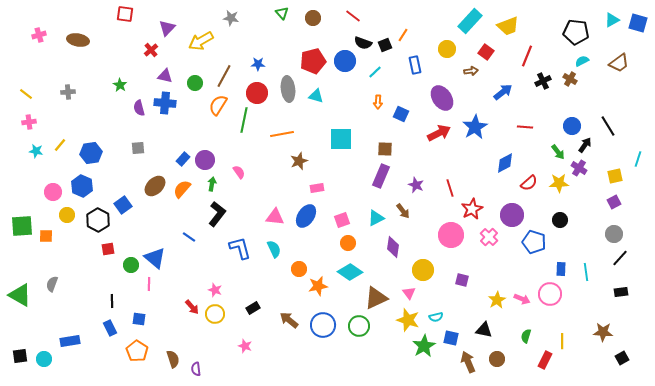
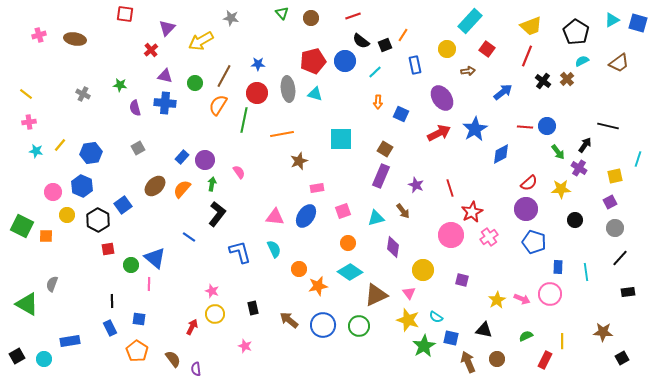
red line at (353, 16): rotated 56 degrees counterclockwise
brown circle at (313, 18): moved 2 px left
yellow trapezoid at (508, 26): moved 23 px right
black pentagon at (576, 32): rotated 25 degrees clockwise
brown ellipse at (78, 40): moved 3 px left, 1 px up
black semicircle at (363, 43): moved 2 px left, 2 px up; rotated 18 degrees clockwise
red square at (486, 52): moved 1 px right, 3 px up
brown arrow at (471, 71): moved 3 px left
brown cross at (570, 79): moved 3 px left; rotated 16 degrees clockwise
black cross at (543, 81): rotated 28 degrees counterclockwise
green star at (120, 85): rotated 24 degrees counterclockwise
gray cross at (68, 92): moved 15 px right, 2 px down; rotated 32 degrees clockwise
cyan triangle at (316, 96): moved 1 px left, 2 px up
purple semicircle at (139, 108): moved 4 px left
blue circle at (572, 126): moved 25 px left
black line at (608, 126): rotated 45 degrees counterclockwise
blue star at (475, 127): moved 2 px down
gray square at (138, 148): rotated 24 degrees counterclockwise
brown square at (385, 149): rotated 28 degrees clockwise
blue rectangle at (183, 159): moved 1 px left, 2 px up
blue diamond at (505, 163): moved 4 px left, 9 px up
yellow star at (559, 183): moved 2 px right, 6 px down
purple square at (614, 202): moved 4 px left
red star at (472, 209): moved 3 px down
purple circle at (512, 215): moved 14 px right, 6 px up
cyan triangle at (376, 218): rotated 12 degrees clockwise
pink square at (342, 220): moved 1 px right, 9 px up
black circle at (560, 220): moved 15 px right
green square at (22, 226): rotated 30 degrees clockwise
gray circle at (614, 234): moved 1 px right, 6 px up
pink cross at (489, 237): rotated 12 degrees clockwise
blue L-shape at (240, 248): moved 4 px down
blue rectangle at (561, 269): moved 3 px left, 2 px up
pink star at (215, 290): moved 3 px left, 1 px down
black rectangle at (621, 292): moved 7 px right
green triangle at (20, 295): moved 7 px right, 9 px down
brown triangle at (376, 298): moved 3 px up
red arrow at (192, 307): moved 20 px down; rotated 112 degrees counterclockwise
black rectangle at (253, 308): rotated 72 degrees counterclockwise
cyan semicircle at (436, 317): rotated 48 degrees clockwise
green semicircle at (526, 336): rotated 48 degrees clockwise
black square at (20, 356): moved 3 px left; rotated 21 degrees counterclockwise
brown semicircle at (173, 359): rotated 18 degrees counterclockwise
